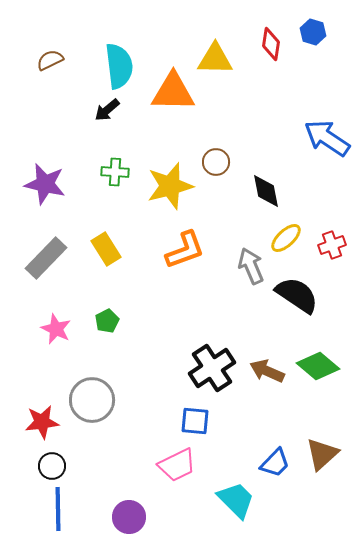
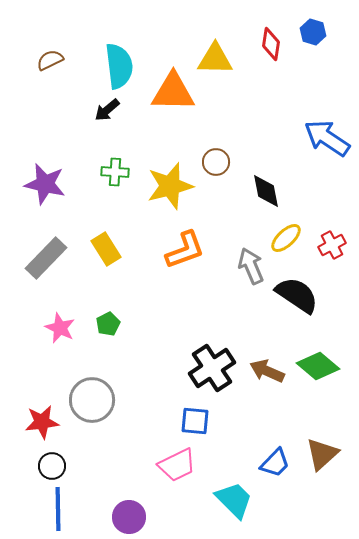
red cross: rotated 8 degrees counterclockwise
green pentagon: moved 1 px right, 3 px down
pink star: moved 4 px right, 1 px up
cyan trapezoid: moved 2 px left
